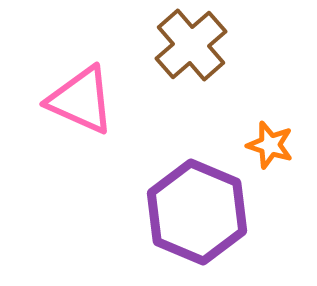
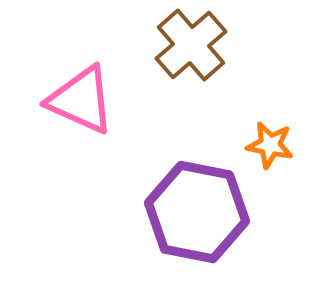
orange star: rotated 6 degrees counterclockwise
purple hexagon: rotated 12 degrees counterclockwise
